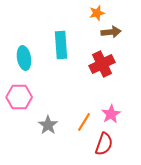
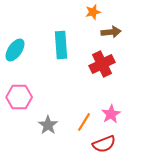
orange star: moved 4 px left, 1 px up
cyan ellipse: moved 9 px left, 8 px up; rotated 45 degrees clockwise
red semicircle: rotated 50 degrees clockwise
